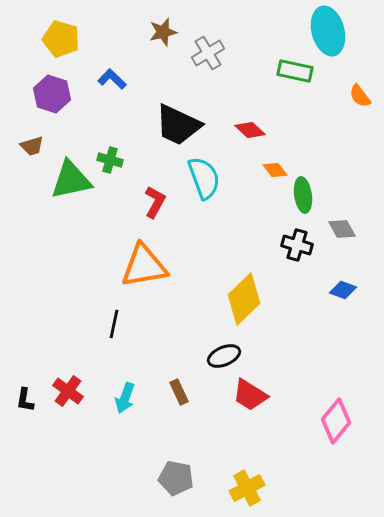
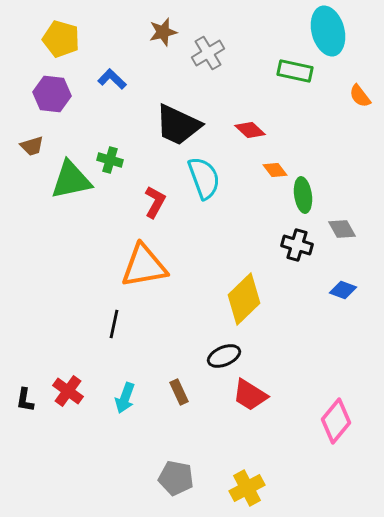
purple hexagon: rotated 12 degrees counterclockwise
